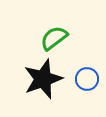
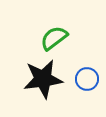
black star: rotated 12 degrees clockwise
